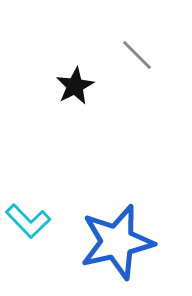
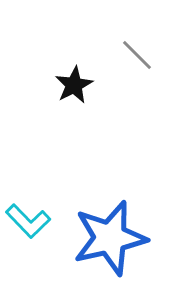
black star: moved 1 px left, 1 px up
blue star: moved 7 px left, 4 px up
